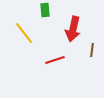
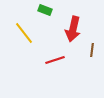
green rectangle: rotated 64 degrees counterclockwise
